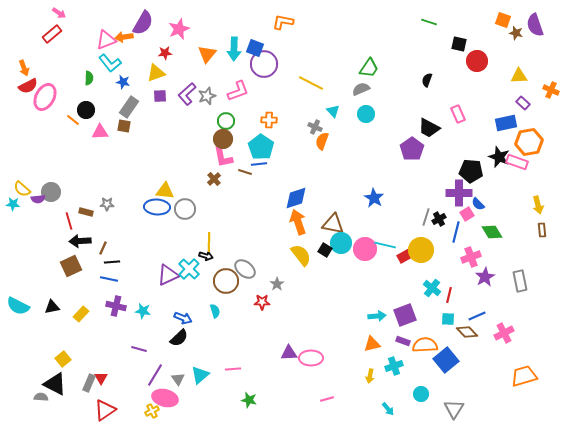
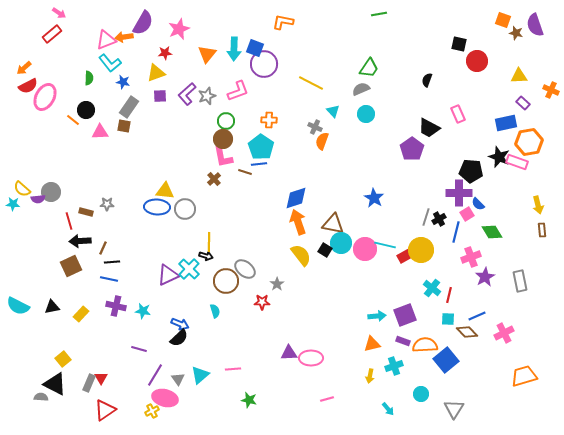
green line at (429, 22): moved 50 px left, 8 px up; rotated 28 degrees counterclockwise
orange arrow at (24, 68): rotated 70 degrees clockwise
blue arrow at (183, 318): moved 3 px left, 6 px down
